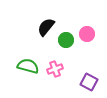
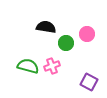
black semicircle: rotated 60 degrees clockwise
green circle: moved 3 px down
pink cross: moved 3 px left, 3 px up
